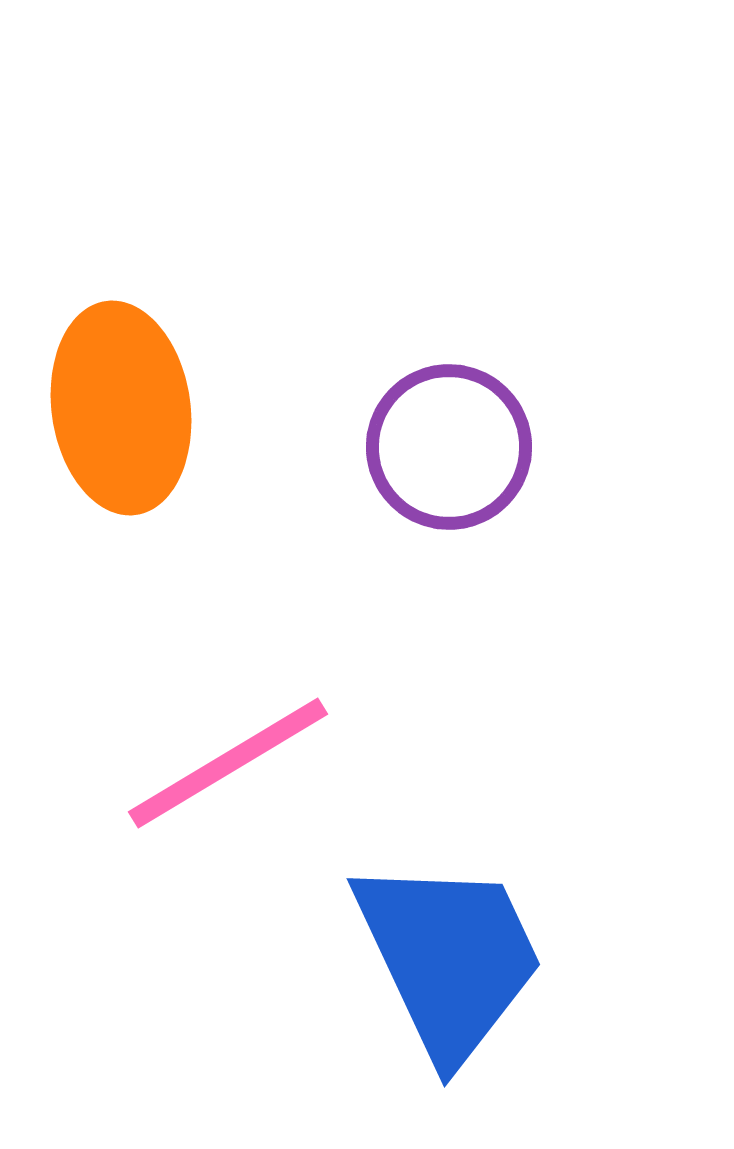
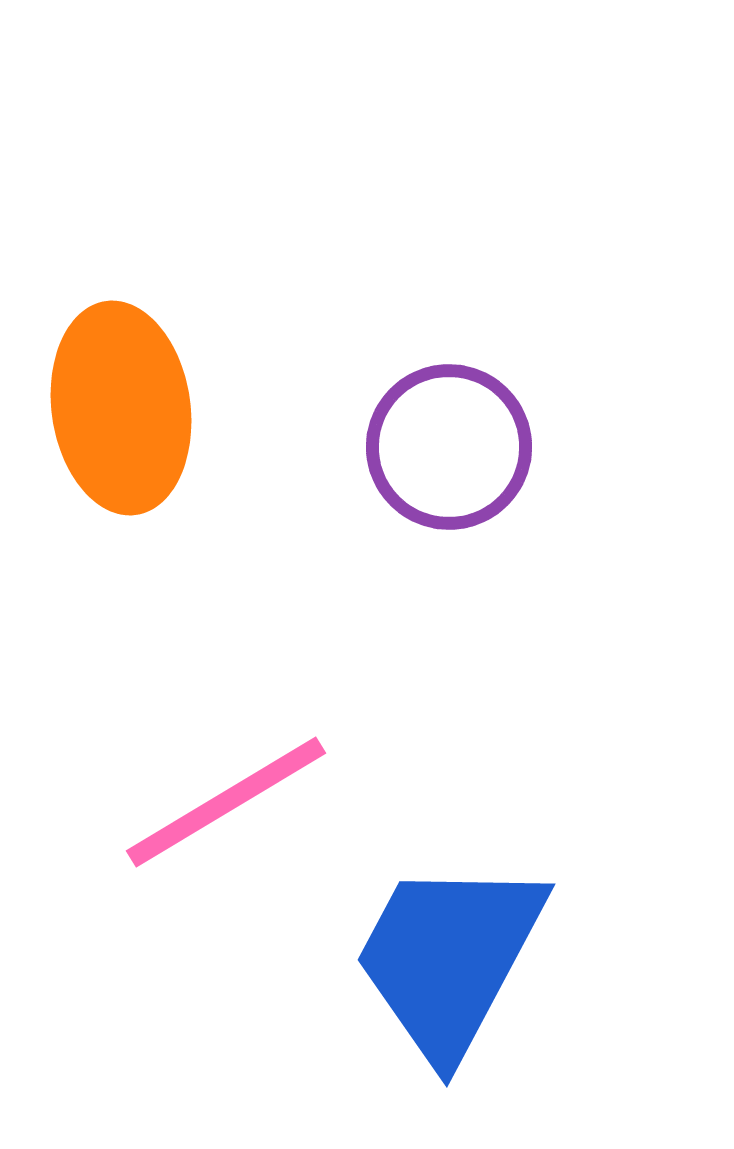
pink line: moved 2 px left, 39 px down
blue trapezoid: rotated 127 degrees counterclockwise
